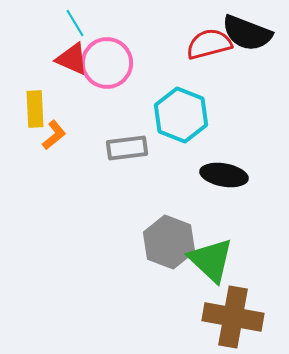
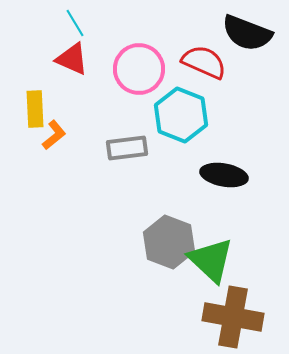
red semicircle: moved 5 px left, 18 px down; rotated 39 degrees clockwise
pink circle: moved 32 px right, 6 px down
